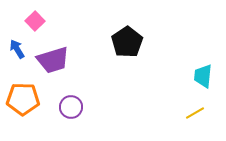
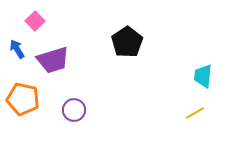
orange pentagon: rotated 12 degrees clockwise
purple circle: moved 3 px right, 3 px down
